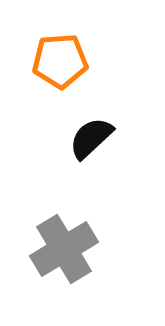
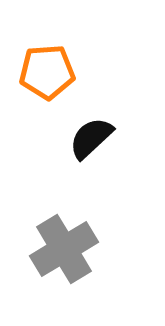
orange pentagon: moved 13 px left, 11 px down
